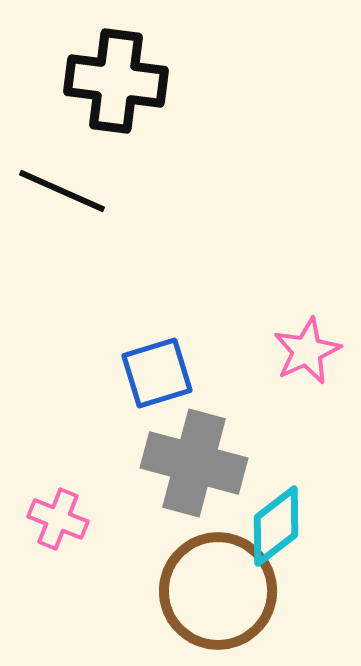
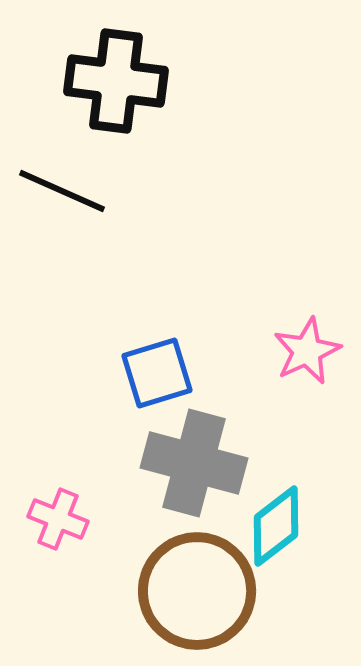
brown circle: moved 21 px left
